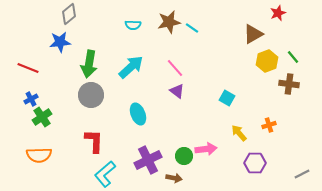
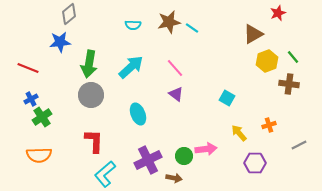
purple triangle: moved 1 px left, 3 px down
gray line: moved 3 px left, 29 px up
